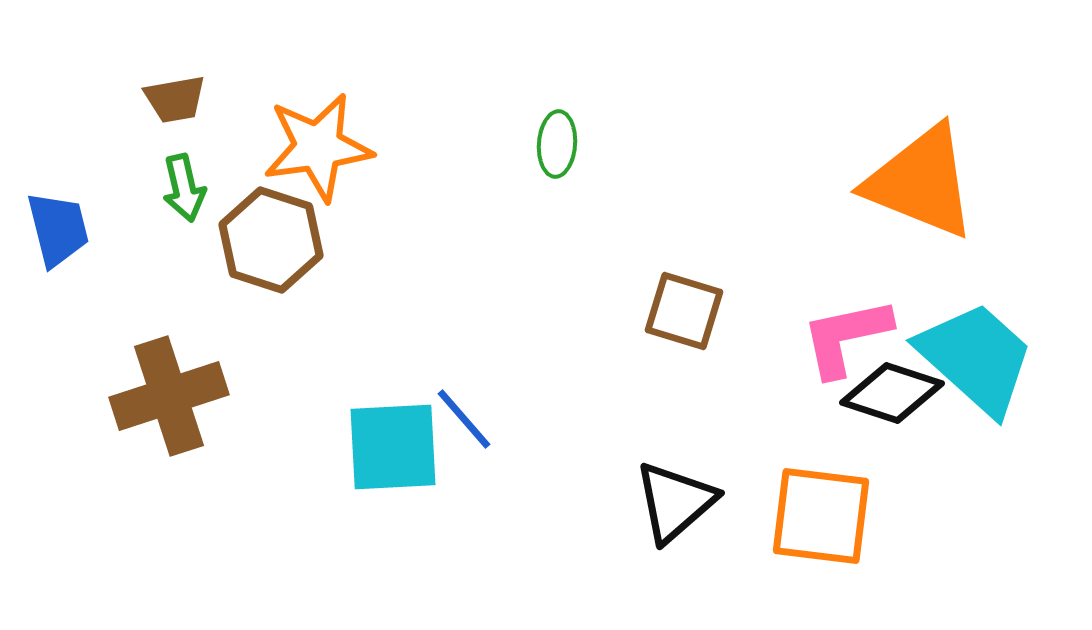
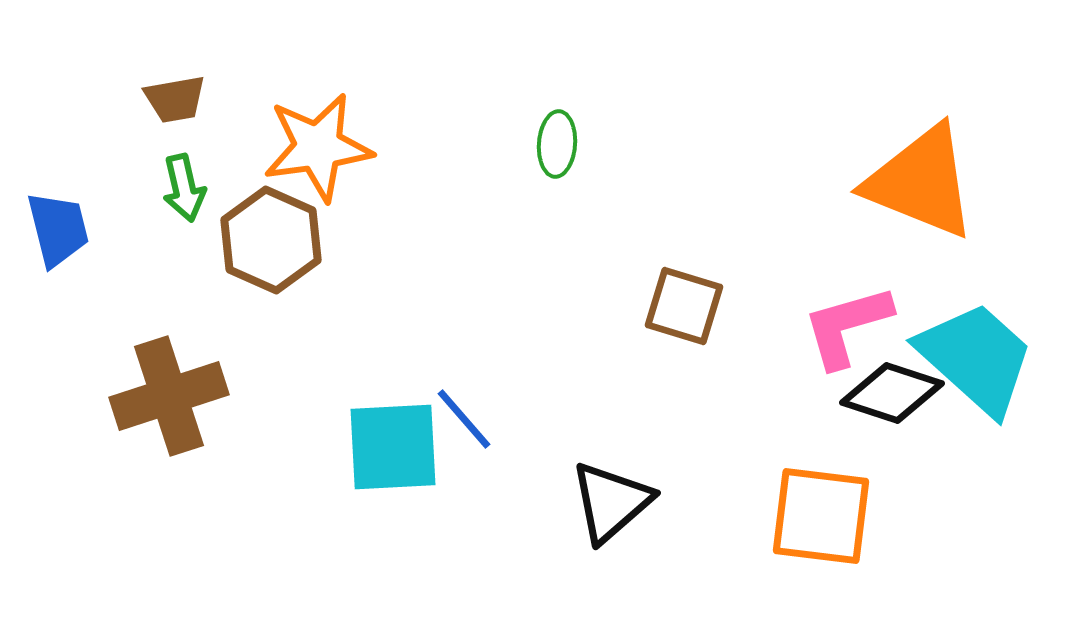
brown hexagon: rotated 6 degrees clockwise
brown square: moved 5 px up
pink L-shape: moved 1 px right, 11 px up; rotated 4 degrees counterclockwise
black triangle: moved 64 px left
